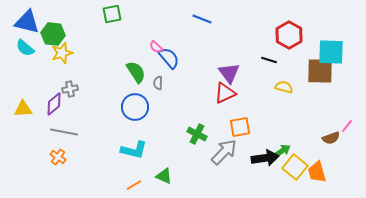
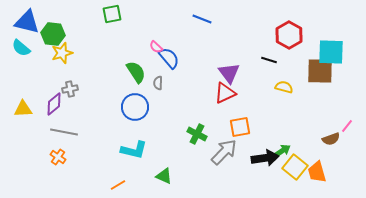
cyan semicircle: moved 4 px left
brown semicircle: moved 1 px down
orange line: moved 16 px left
